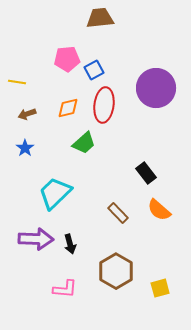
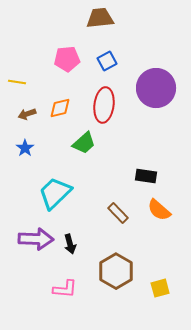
blue square: moved 13 px right, 9 px up
orange diamond: moved 8 px left
black rectangle: moved 3 px down; rotated 45 degrees counterclockwise
